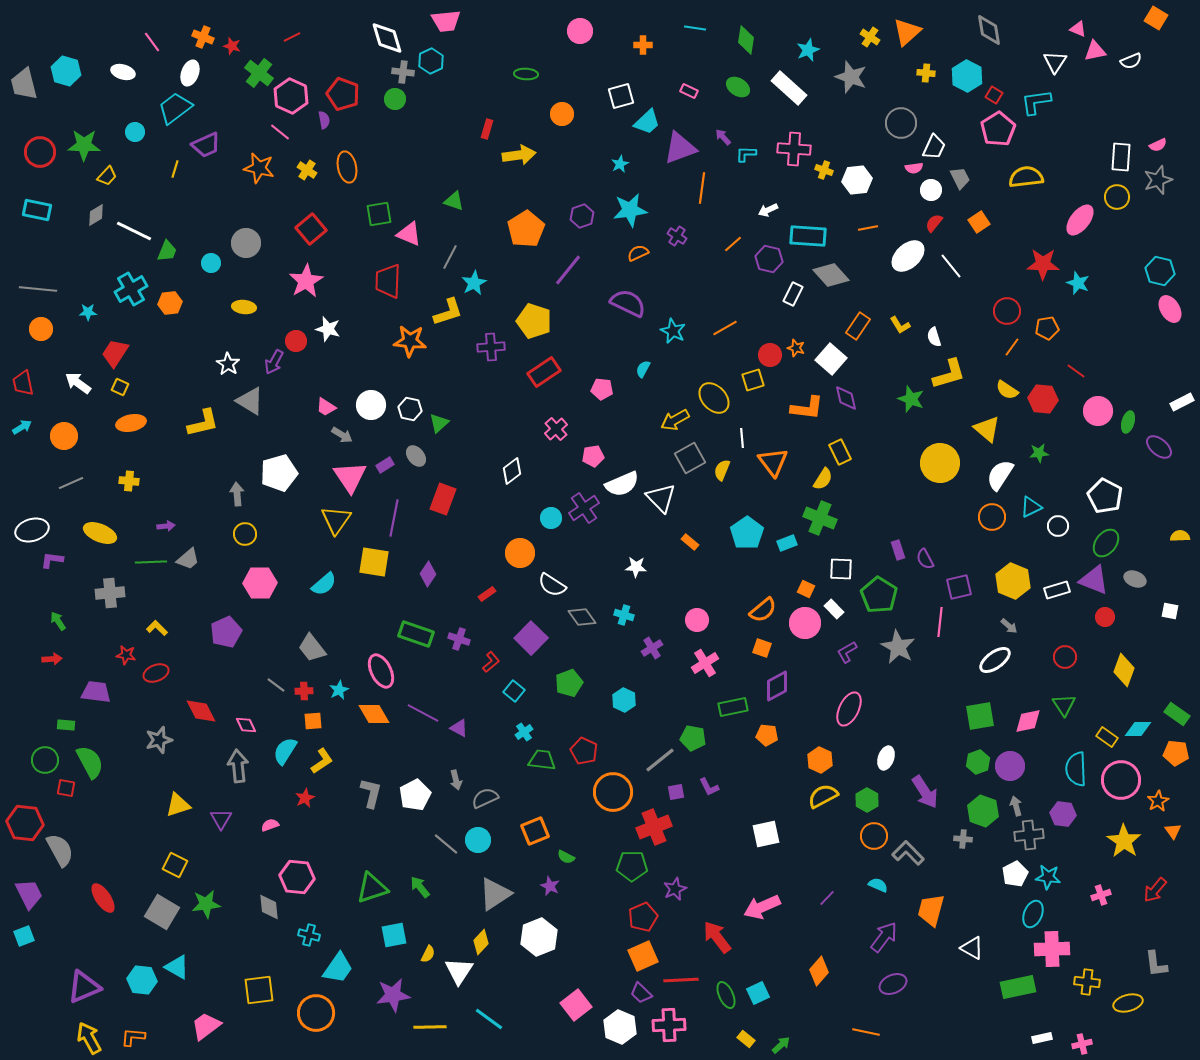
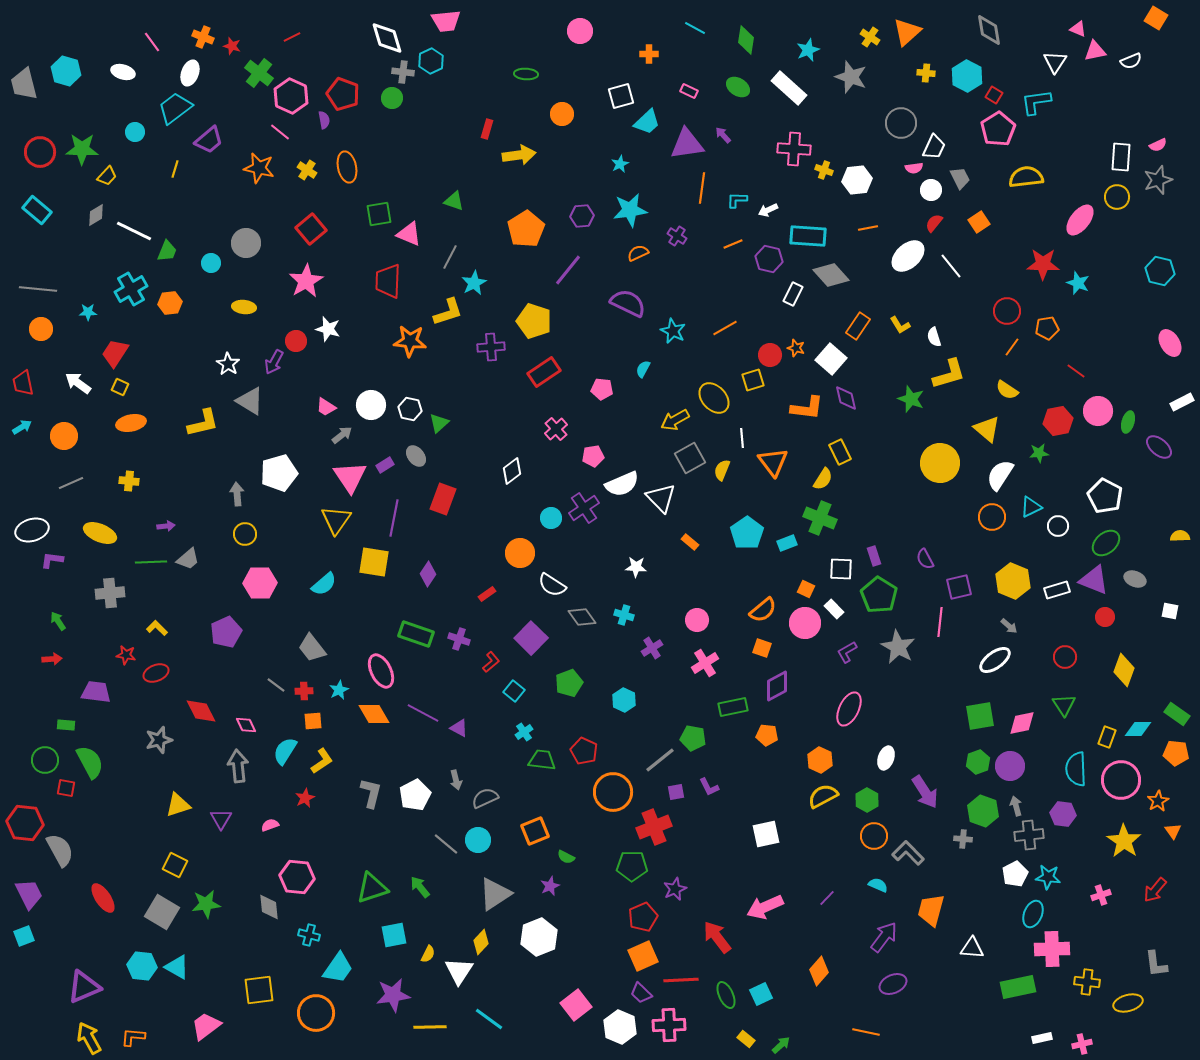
cyan line at (695, 28): rotated 20 degrees clockwise
orange cross at (643, 45): moved 6 px right, 9 px down
green circle at (395, 99): moved 3 px left, 1 px up
purple arrow at (723, 137): moved 2 px up
green star at (84, 145): moved 2 px left, 4 px down
purple trapezoid at (206, 145): moved 3 px right, 5 px up; rotated 16 degrees counterclockwise
purple triangle at (680, 148): moved 7 px right, 4 px up; rotated 12 degrees clockwise
cyan L-shape at (746, 154): moved 9 px left, 46 px down
cyan rectangle at (37, 210): rotated 28 degrees clockwise
purple hexagon at (582, 216): rotated 15 degrees clockwise
orange line at (733, 244): rotated 18 degrees clockwise
pink ellipse at (1170, 309): moved 34 px down
red hexagon at (1043, 399): moved 15 px right, 22 px down; rotated 16 degrees counterclockwise
gray arrow at (342, 435): rotated 70 degrees counterclockwise
green ellipse at (1106, 543): rotated 12 degrees clockwise
purple rectangle at (898, 550): moved 24 px left, 6 px down
pink diamond at (1028, 721): moved 6 px left, 2 px down
yellow rectangle at (1107, 737): rotated 75 degrees clockwise
purple star at (550, 886): rotated 24 degrees clockwise
pink arrow at (762, 907): moved 3 px right
white triangle at (972, 948): rotated 25 degrees counterclockwise
cyan hexagon at (142, 980): moved 14 px up
cyan square at (758, 993): moved 3 px right, 1 px down
